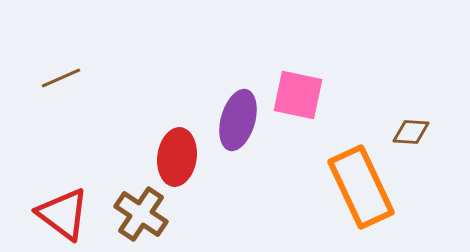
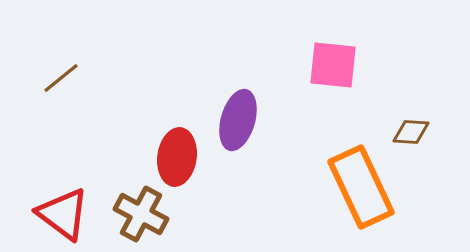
brown line: rotated 15 degrees counterclockwise
pink square: moved 35 px right, 30 px up; rotated 6 degrees counterclockwise
brown cross: rotated 6 degrees counterclockwise
